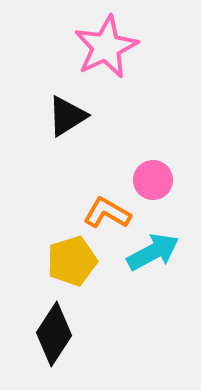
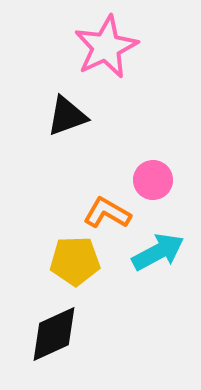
black triangle: rotated 12 degrees clockwise
cyan arrow: moved 5 px right
yellow pentagon: moved 3 px right; rotated 15 degrees clockwise
black diamond: rotated 32 degrees clockwise
